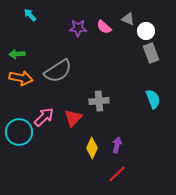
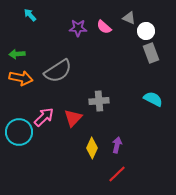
gray triangle: moved 1 px right, 1 px up
cyan semicircle: rotated 42 degrees counterclockwise
